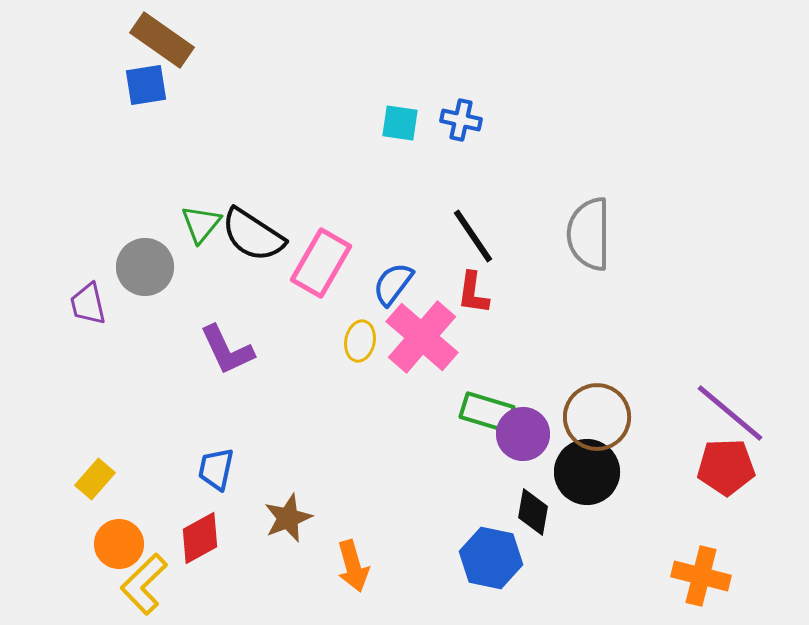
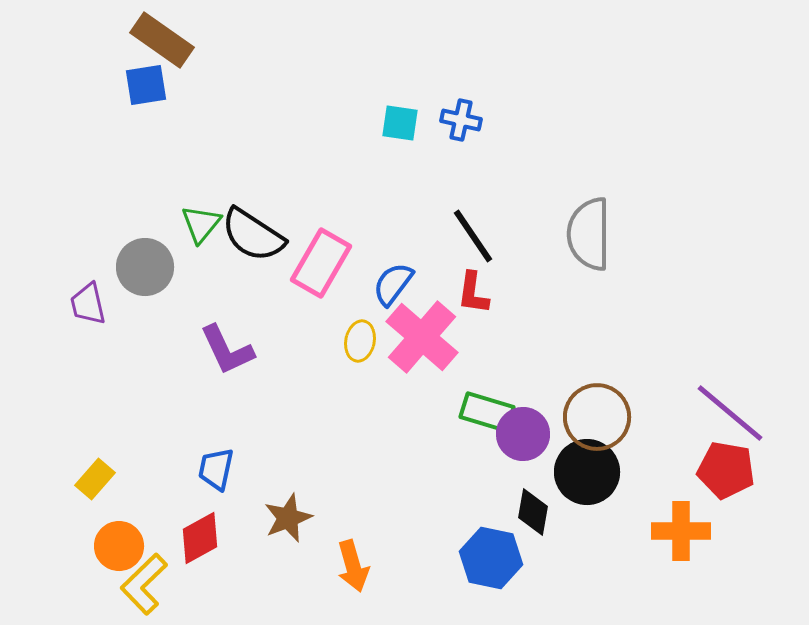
red pentagon: moved 3 px down; rotated 12 degrees clockwise
orange circle: moved 2 px down
orange cross: moved 20 px left, 45 px up; rotated 14 degrees counterclockwise
